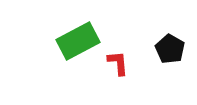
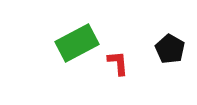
green rectangle: moved 1 px left, 2 px down
